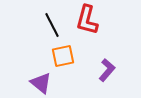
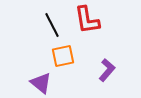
red L-shape: rotated 24 degrees counterclockwise
